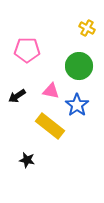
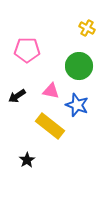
blue star: rotated 15 degrees counterclockwise
black star: rotated 28 degrees clockwise
